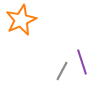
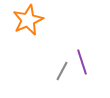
orange star: moved 7 px right
